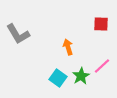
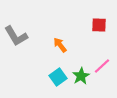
red square: moved 2 px left, 1 px down
gray L-shape: moved 2 px left, 2 px down
orange arrow: moved 8 px left, 2 px up; rotated 21 degrees counterclockwise
cyan square: moved 1 px up; rotated 18 degrees clockwise
